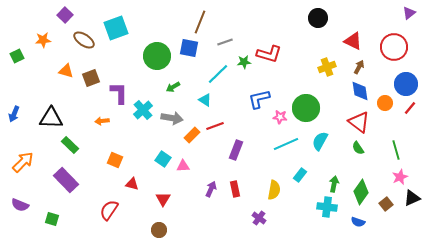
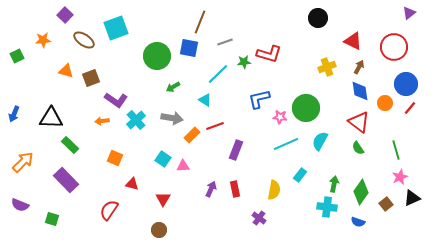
purple L-shape at (119, 93): moved 3 px left, 7 px down; rotated 125 degrees clockwise
cyan cross at (143, 110): moved 7 px left, 10 px down
orange square at (115, 160): moved 2 px up
